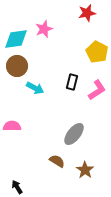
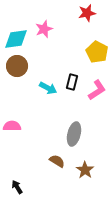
cyan arrow: moved 13 px right
gray ellipse: rotated 25 degrees counterclockwise
